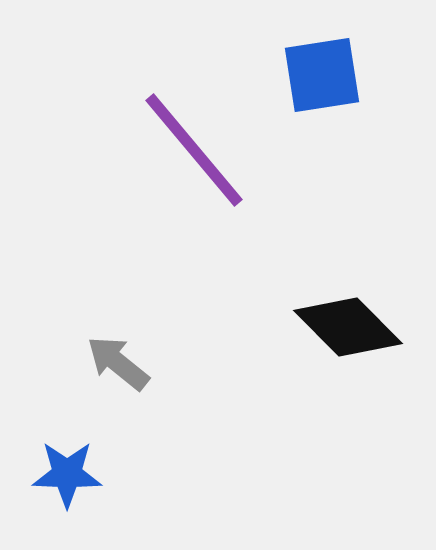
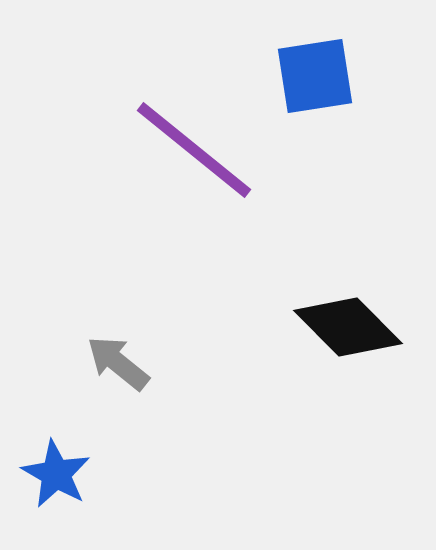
blue square: moved 7 px left, 1 px down
purple line: rotated 11 degrees counterclockwise
blue star: moved 11 px left; rotated 28 degrees clockwise
